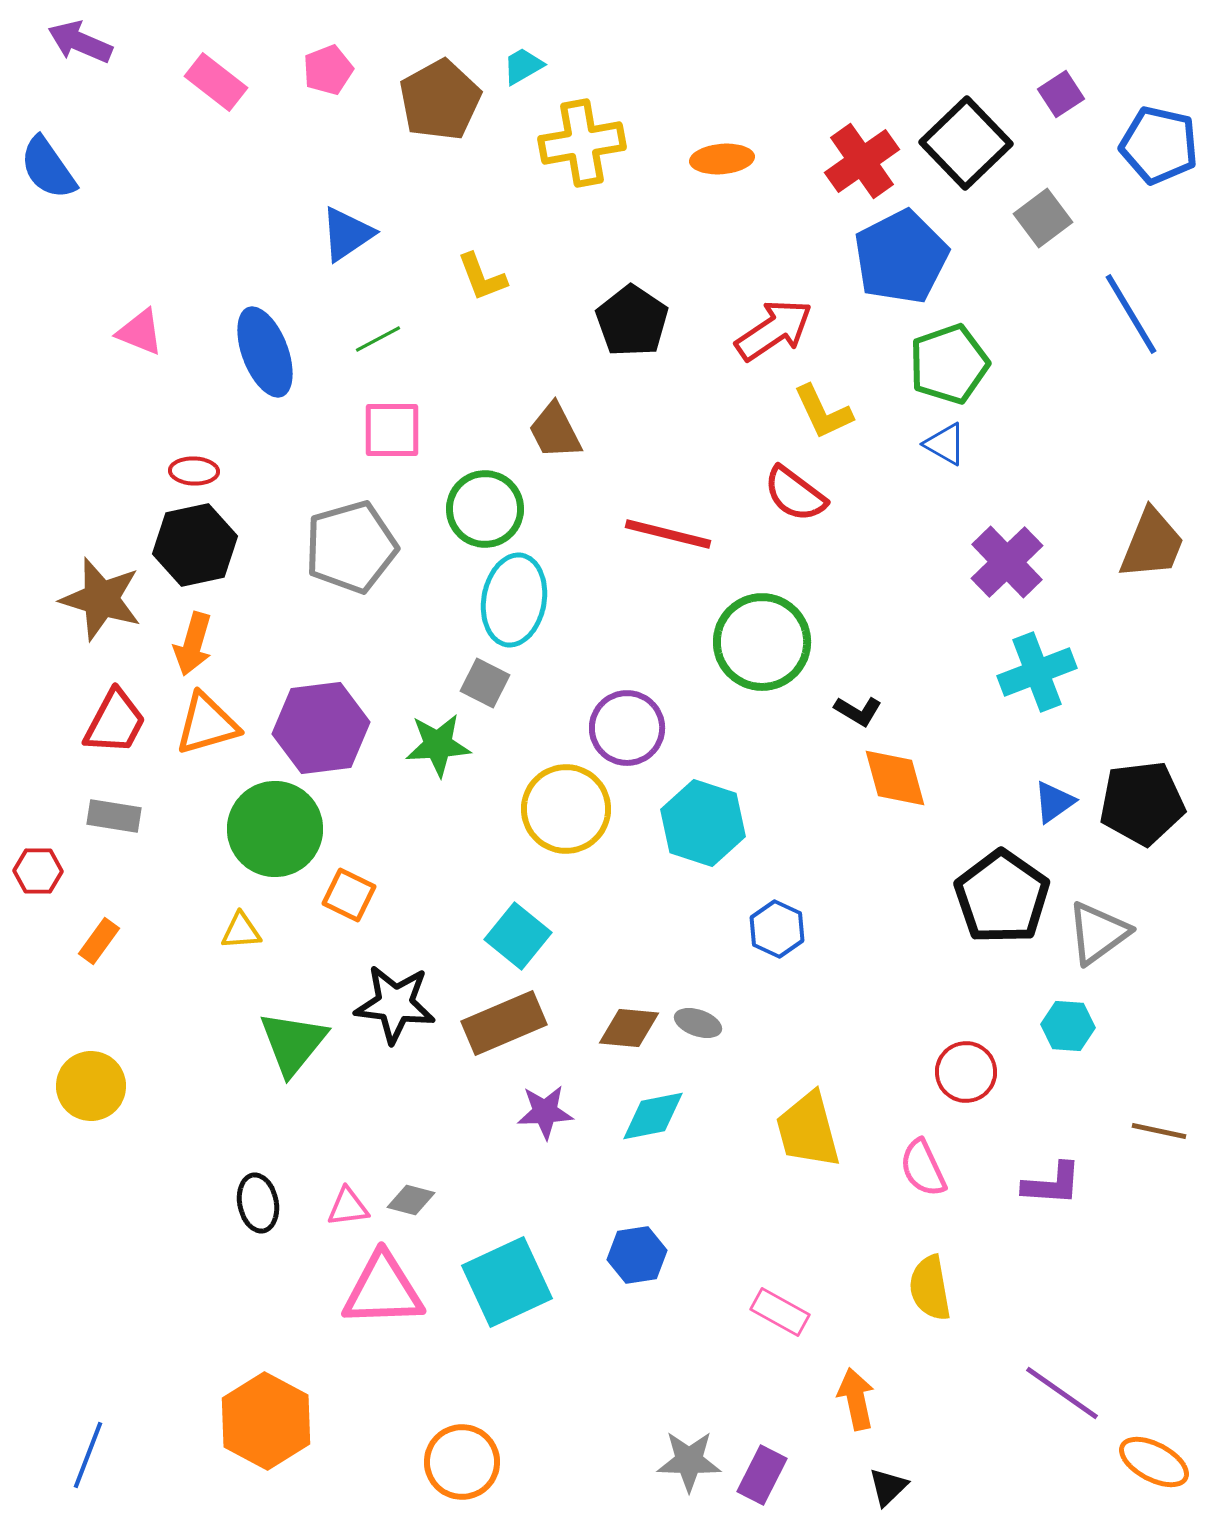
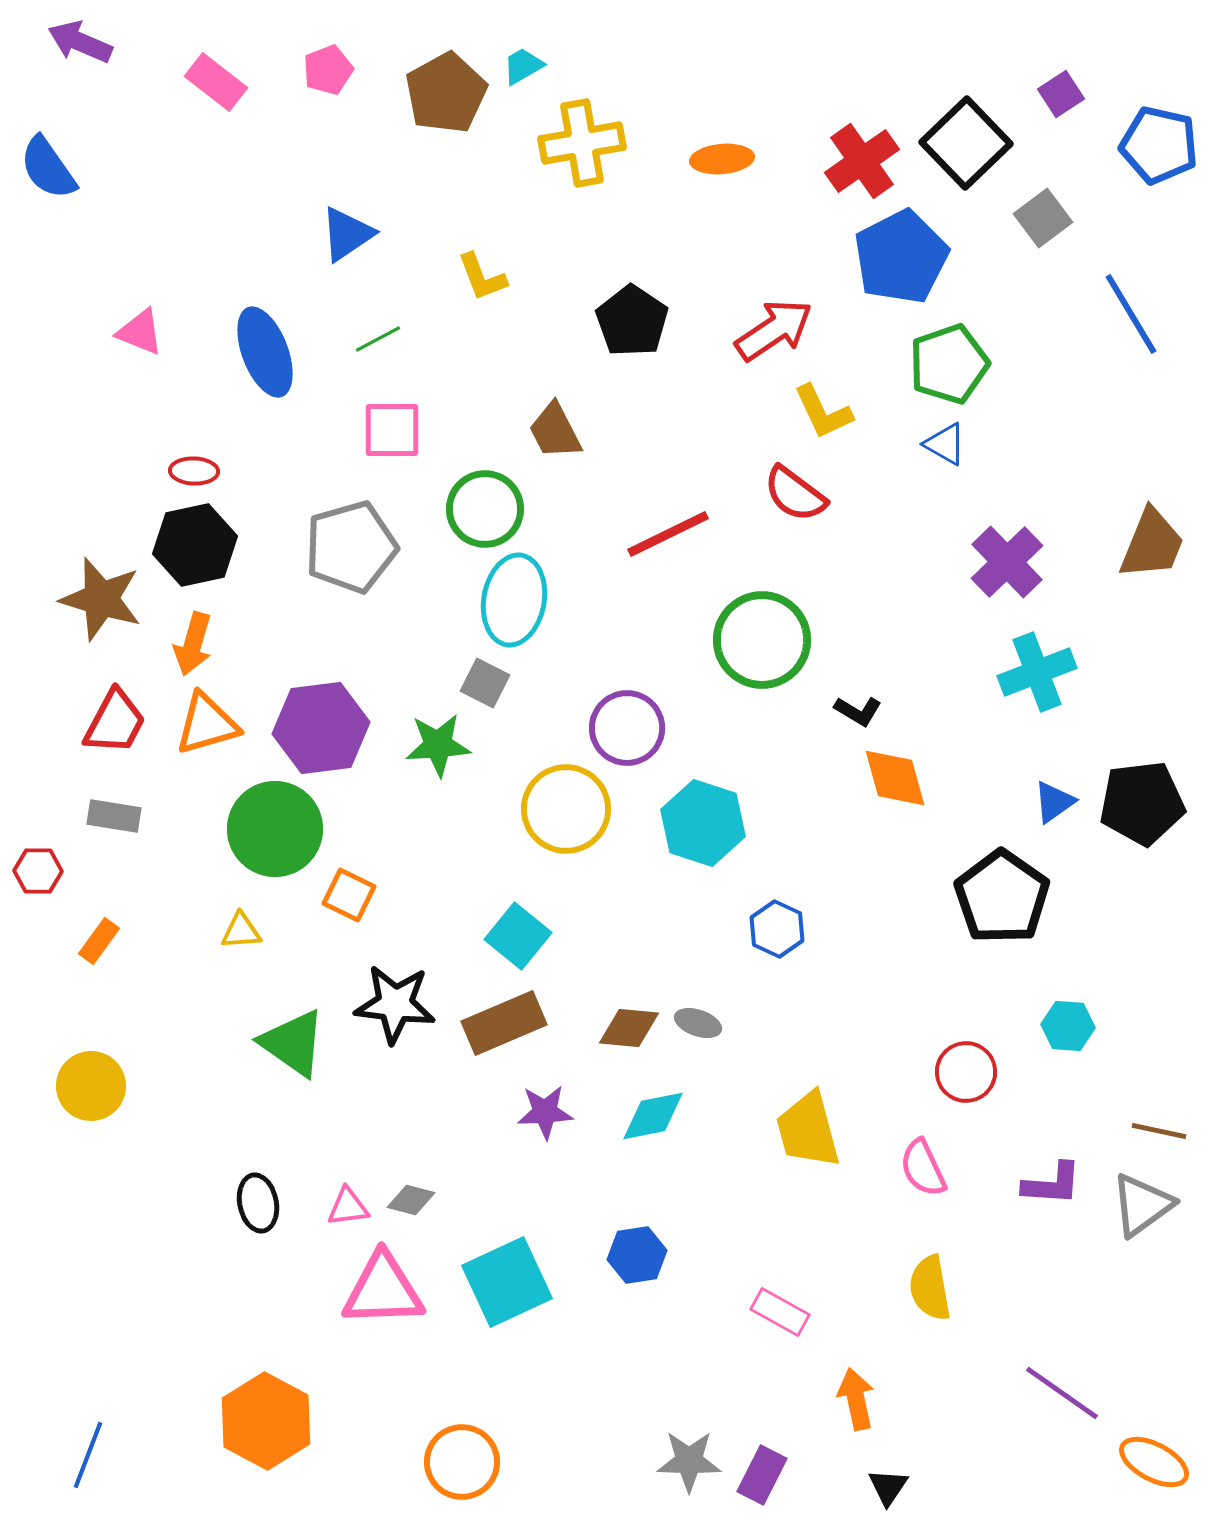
brown pentagon at (440, 100): moved 6 px right, 7 px up
red line at (668, 534): rotated 40 degrees counterclockwise
green circle at (762, 642): moved 2 px up
gray triangle at (1098, 933): moved 44 px right, 272 px down
green triangle at (293, 1043): rotated 34 degrees counterclockwise
black triangle at (888, 1487): rotated 12 degrees counterclockwise
